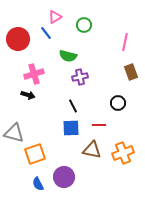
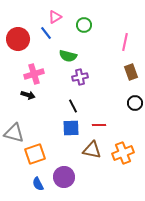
black circle: moved 17 px right
